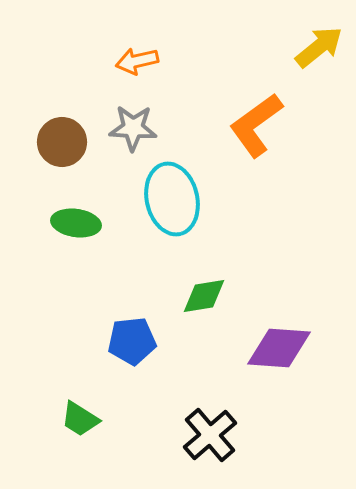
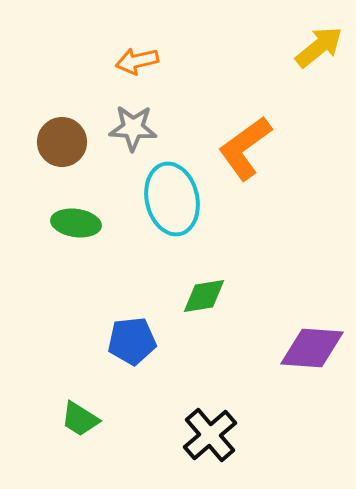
orange L-shape: moved 11 px left, 23 px down
purple diamond: moved 33 px right
